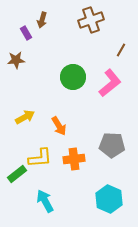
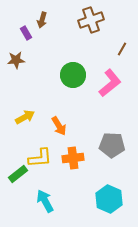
brown line: moved 1 px right, 1 px up
green circle: moved 2 px up
orange cross: moved 1 px left, 1 px up
green rectangle: moved 1 px right
